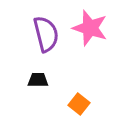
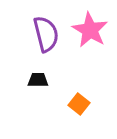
pink star: moved 2 px down; rotated 12 degrees clockwise
